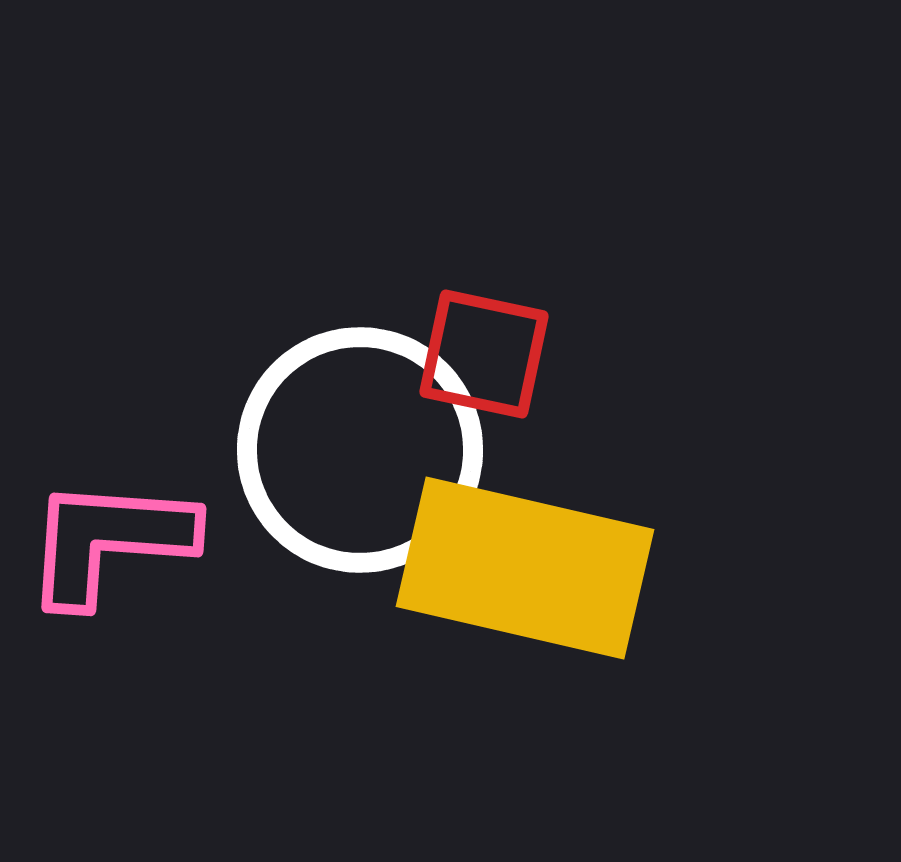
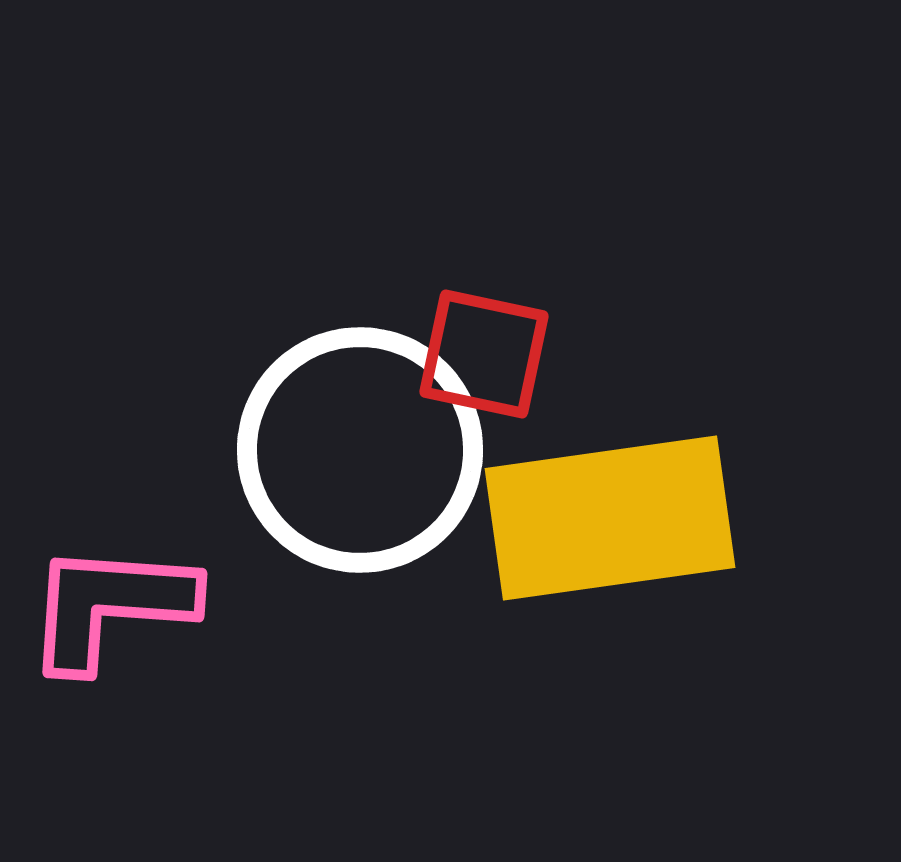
pink L-shape: moved 1 px right, 65 px down
yellow rectangle: moved 85 px right, 50 px up; rotated 21 degrees counterclockwise
